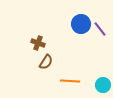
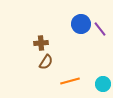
brown cross: moved 3 px right; rotated 24 degrees counterclockwise
orange line: rotated 18 degrees counterclockwise
cyan circle: moved 1 px up
